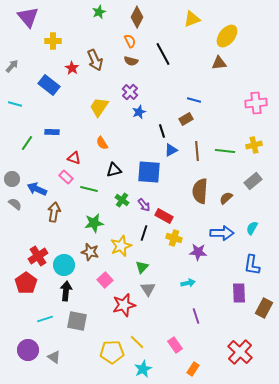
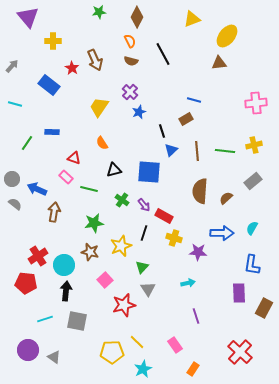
green star at (99, 12): rotated 16 degrees clockwise
blue triangle at (171, 150): rotated 16 degrees counterclockwise
red pentagon at (26, 283): rotated 30 degrees counterclockwise
